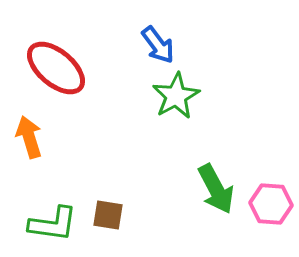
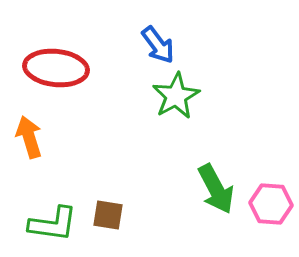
red ellipse: rotated 34 degrees counterclockwise
